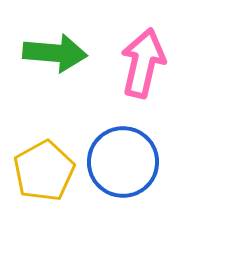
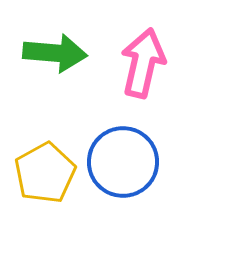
yellow pentagon: moved 1 px right, 2 px down
